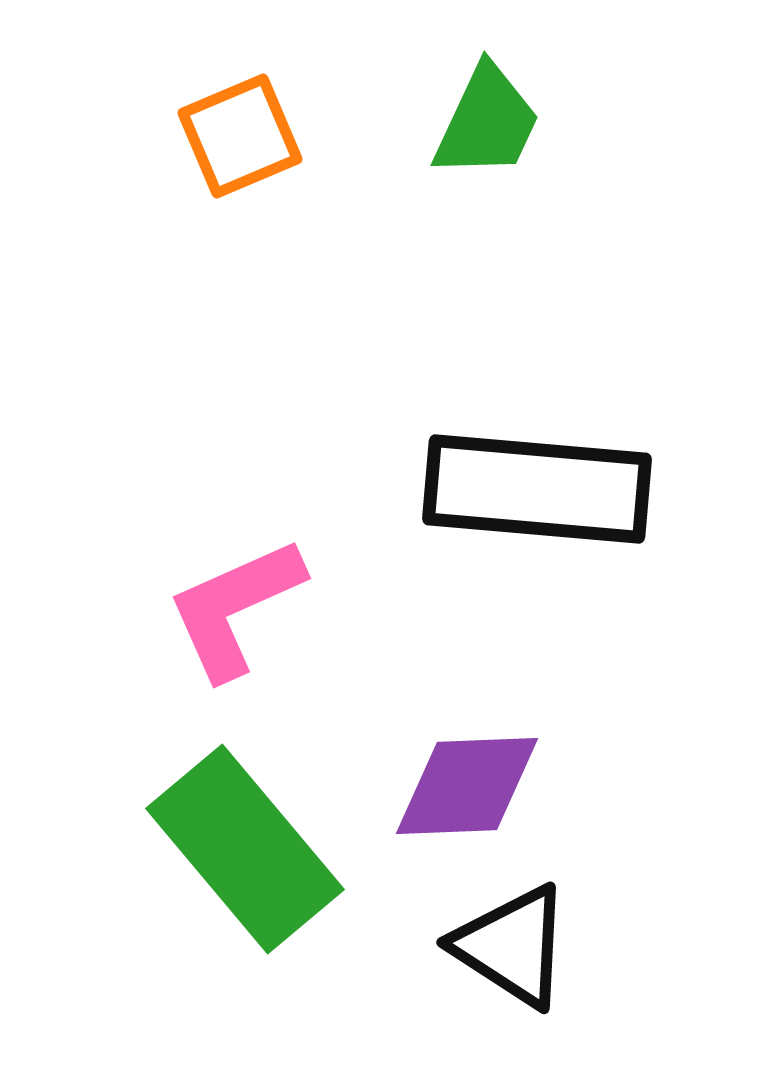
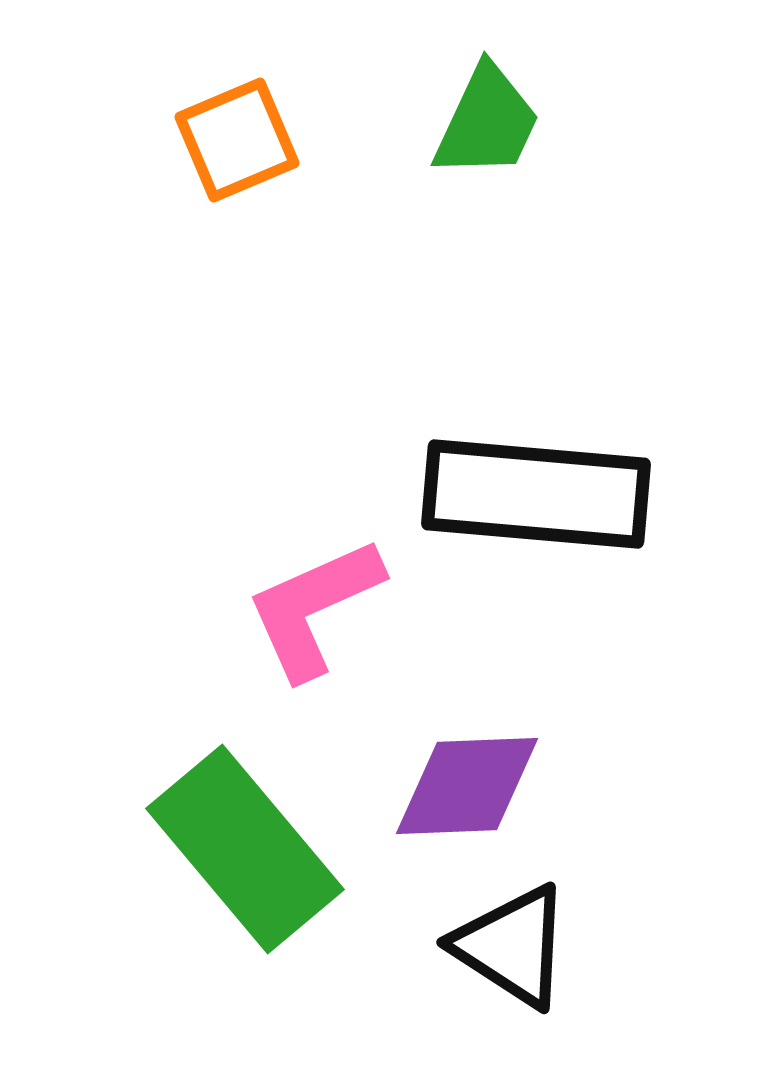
orange square: moved 3 px left, 4 px down
black rectangle: moved 1 px left, 5 px down
pink L-shape: moved 79 px right
